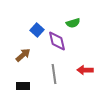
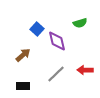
green semicircle: moved 7 px right
blue square: moved 1 px up
gray line: moved 2 px right; rotated 54 degrees clockwise
